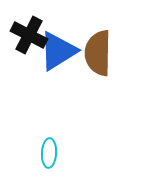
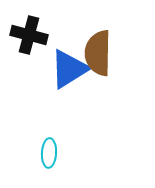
black cross: rotated 12 degrees counterclockwise
blue triangle: moved 11 px right, 18 px down
